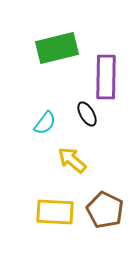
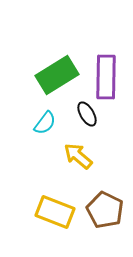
green rectangle: moved 27 px down; rotated 18 degrees counterclockwise
yellow arrow: moved 6 px right, 4 px up
yellow rectangle: rotated 18 degrees clockwise
